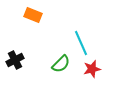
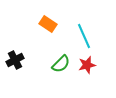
orange rectangle: moved 15 px right, 9 px down; rotated 12 degrees clockwise
cyan line: moved 3 px right, 7 px up
red star: moved 5 px left, 4 px up
